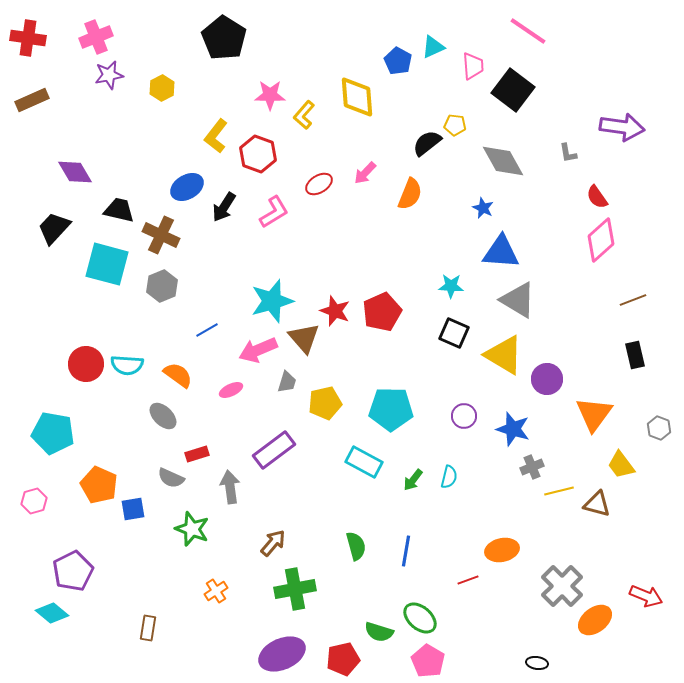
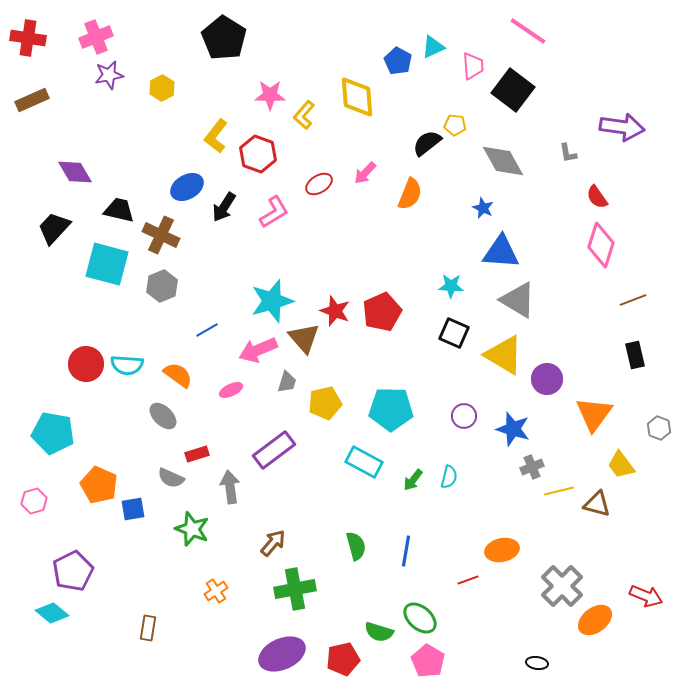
pink diamond at (601, 240): moved 5 px down; rotated 30 degrees counterclockwise
